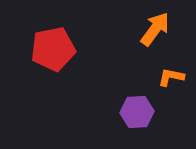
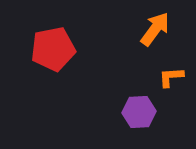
orange L-shape: rotated 16 degrees counterclockwise
purple hexagon: moved 2 px right
